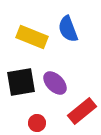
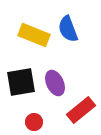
yellow rectangle: moved 2 px right, 2 px up
purple ellipse: rotated 20 degrees clockwise
red rectangle: moved 1 px left, 1 px up
red circle: moved 3 px left, 1 px up
